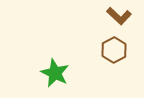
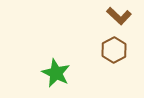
green star: moved 1 px right
